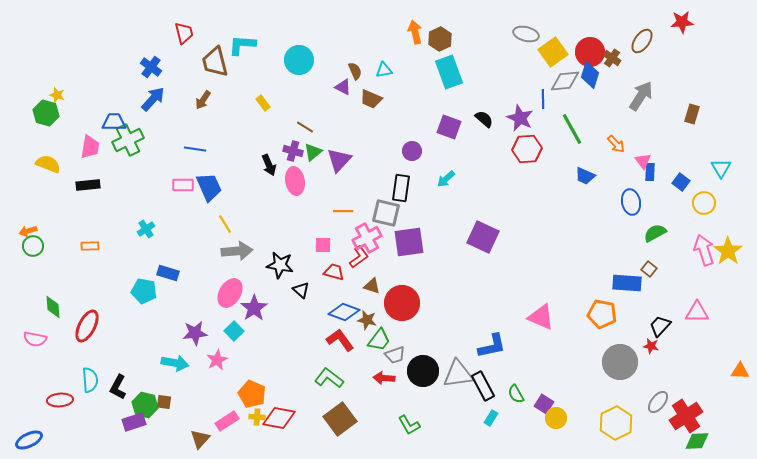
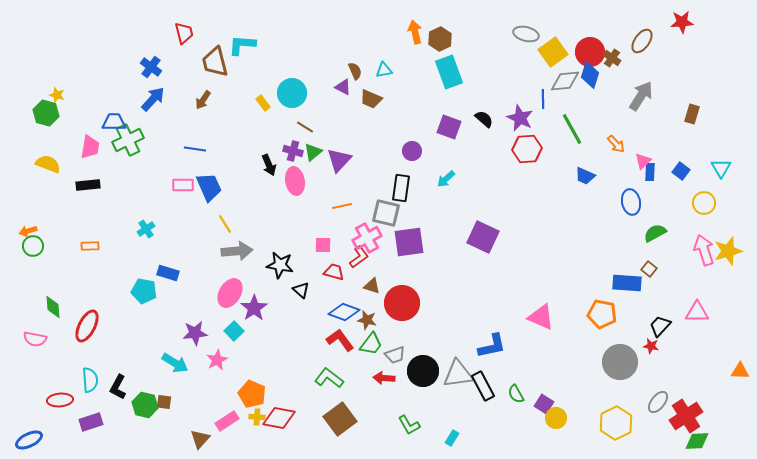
cyan circle at (299, 60): moved 7 px left, 33 px down
pink triangle at (643, 161): rotated 24 degrees clockwise
blue square at (681, 182): moved 11 px up
orange line at (343, 211): moved 1 px left, 5 px up; rotated 12 degrees counterclockwise
yellow star at (728, 251): rotated 20 degrees clockwise
green trapezoid at (379, 340): moved 8 px left, 4 px down
cyan arrow at (175, 363): rotated 20 degrees clockwise
cyan rectangle at (491, 418): moved 39 px left, 20 px down
purple rectangle at (134, 422): moved 43 px left
